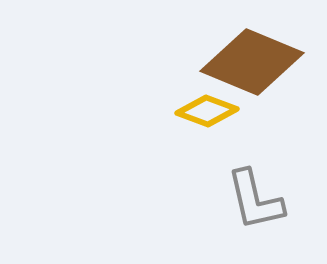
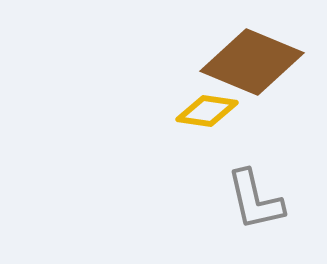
yellow diamond: rotated 12 degrees counterclockwise
